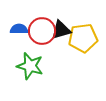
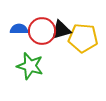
yellow pentagon: rotated 12 degrees clockwise
